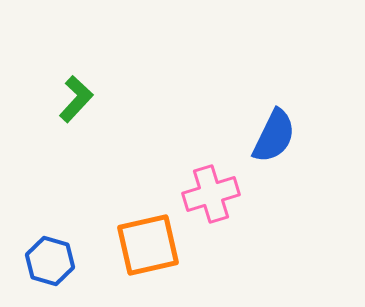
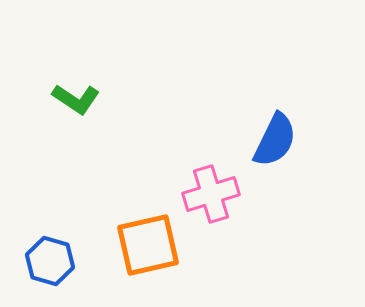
green L-shape: rotated 81 degrees clockwise
blue semicircle: moved 1 px right, 4 px down
